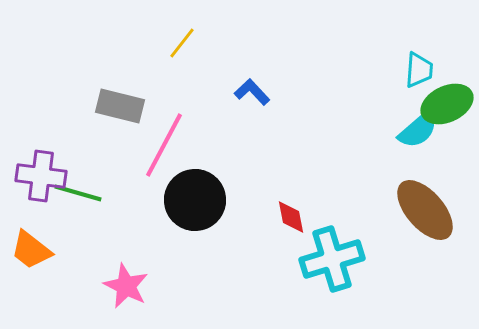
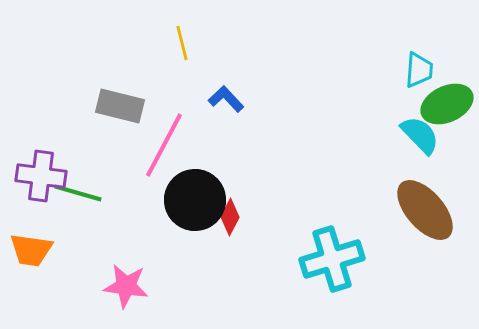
yellow line: rotated 52 degrees counterclockwise
blue L-shape: moved 26 px left, 7 px down
cyan semicircle: moved 2 px right, 5 px down; rotated 93 degrees counterclockwise
red diamond: moved 61 px left; rotated 39 degrees clockwise
orange trapezoid: rotated 30 degrees counterclockwise
pink star: rotated 18 degrees counterclockwise
